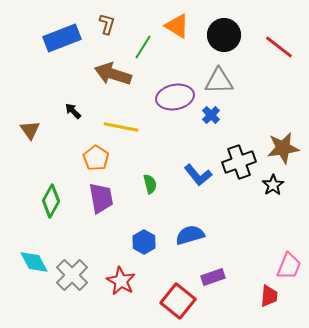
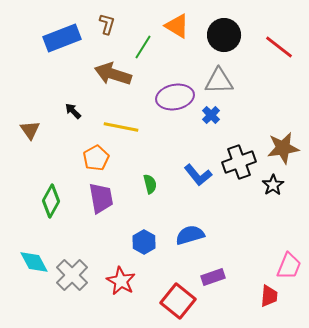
orange pentagon: rotated 10 degrees clockwise
